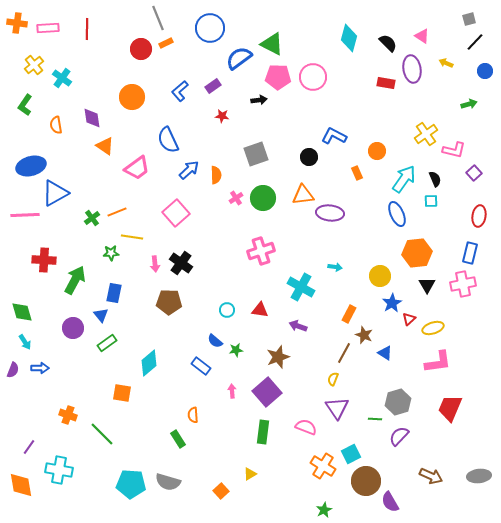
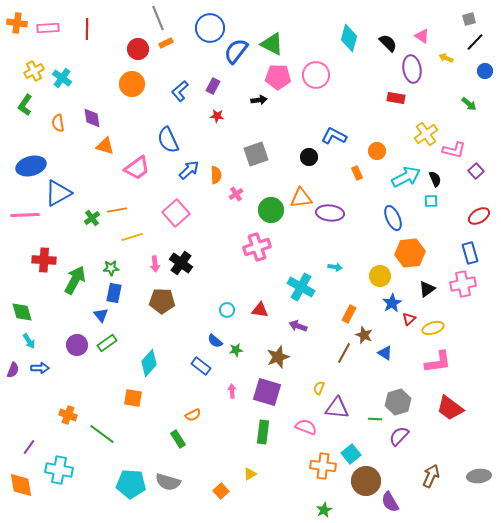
red circle at (141, 49): moved 3 px left
blue semicircle at (239, 58): moved 3 px left, 7 px up; rotated 16 degrees counterclockwise
yellow arrow at (446, 63): moved 5 px up
yellow cross at (34, 65): moved 6 px down; rotated 12 degrees clockwise
pink circle at (313, 77): moved 3 px right, 2 px up
red rectangle at (386, 83): moved 10 px right, 15 px down
purple rectangle at (213, 86): rotated 28 degrees counterclockwise
orange circle at (132, 97): moved 13 px up
green arrow at (469, 104): rotated 56 degrees clockwise
red star at (222, 116): moved 5 px left
orange semicircle at (56, 125): moved 2 px right, 2 px up
orange triangle at (105, 146): rotated 18 degrees counterclockwise
purple square at (474, 173): moved 2 px right, 2 px up
cyan arrow at (404, 179): moved 2 px right, 2 px up; rotated 28 degrees clockwise
blue triangle at (55, 193): moved 3 px right
orange triangle at (303, 195): moved 2 px left, 3 px down
pink cross at (236, 198): moved 4 px up
green circle at (263, 198): moved 8 px right, 12 px down
orange line at (117, 212): moved 2 px up; rotated 12 degrees clockwise
blue ellipse at (397, 214): moved 4 px left, 4 px down
red ellipse at (479, 216): rotated 50 degrees clockwise
yellow line at (132, 237): rotated 25 degrees counterclockwise
pink cross at (261, 251): moved 4 px left, 4 px up
green star at (111, 253): moved 15 px down
orange hexagon at (417, 253): moved 7 px left
blue rectangle at (470, 253): rotated 30 degrees counterclockwise
black triangle at (427, 285): moved 4 px down; rotated 24 degrees clockwise
brown pentagon at (169, 302): moved 7 px left, 1 px up
purple circle at (73, 328): moved 4 px right, 17 px down
cyan arrow at (25, 342): moved 4 px right, 1 px up
cyan diamond at (149, 363): rotated 8 degrees counterclockwise
yellow semicircle at (333, 379): moved 14 px left, 9 px down
purple square at (267, 392): rotated 32 degrees counterclockwise
orange square at (122, 393): moved 11 px right, 5 px down
purple triangle at (337, 408): rotated 50 degrees counterclockwise
red trapezoid at (450, 408): rotated 76 degrees counterclockwise
orange semicircle at (193, 415): rotated 112 degrees counterclockwise
green line at (102, 434): rotated 8 degrees counterclockwise
cyan square at (351, 454): rotated 12 degrees counterclockwise
orange cross at (323, 466): rotated 25 degrees counterclockwise
brown arrow at (431, 476): rotated 90 degrees counterclockwise
